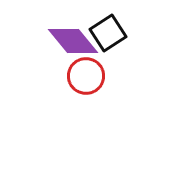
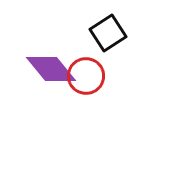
purple diamond: moved 22 px left, 28 px down
